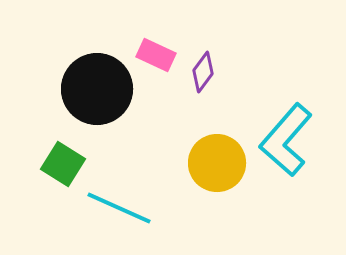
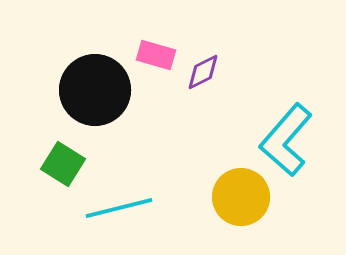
pink rectangle: rotated 9 degrees counterclockwise
purple diamond: rotated 27 degrees clockwise
black circle: moved 2 px left, 1 px down
yellow circle: moved 24 px right, 34 px down
cyan line: rotated 38 degrees counterclockwise
